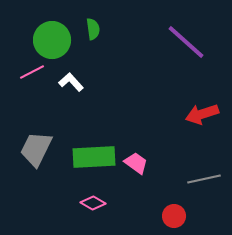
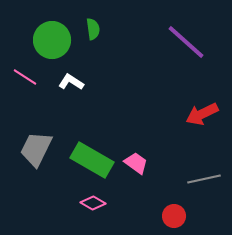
pink line: moved 7 px left, 5 px down; rotated 60 degrees clockwise
white L-shape: rotated 15 degrees counterclockwise
red arrow: rotated 8 degrees counterclockwise
green rectangle: moved 2 px left, 3 px down; rotated 33 degrees clockwise
